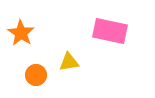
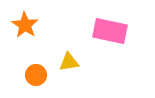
orange star: moved 4 px right, 8 px up
